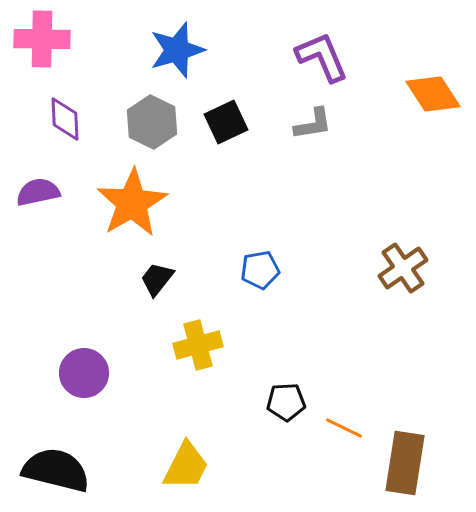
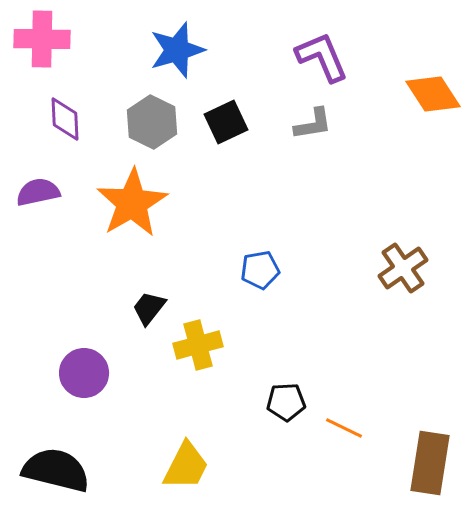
black trapezoid: moved 8 px left, 29 px down
brown rectangle: moved 25 px right
